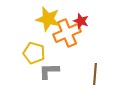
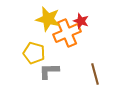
brown line: rotated 20 degrees counterclockwise
